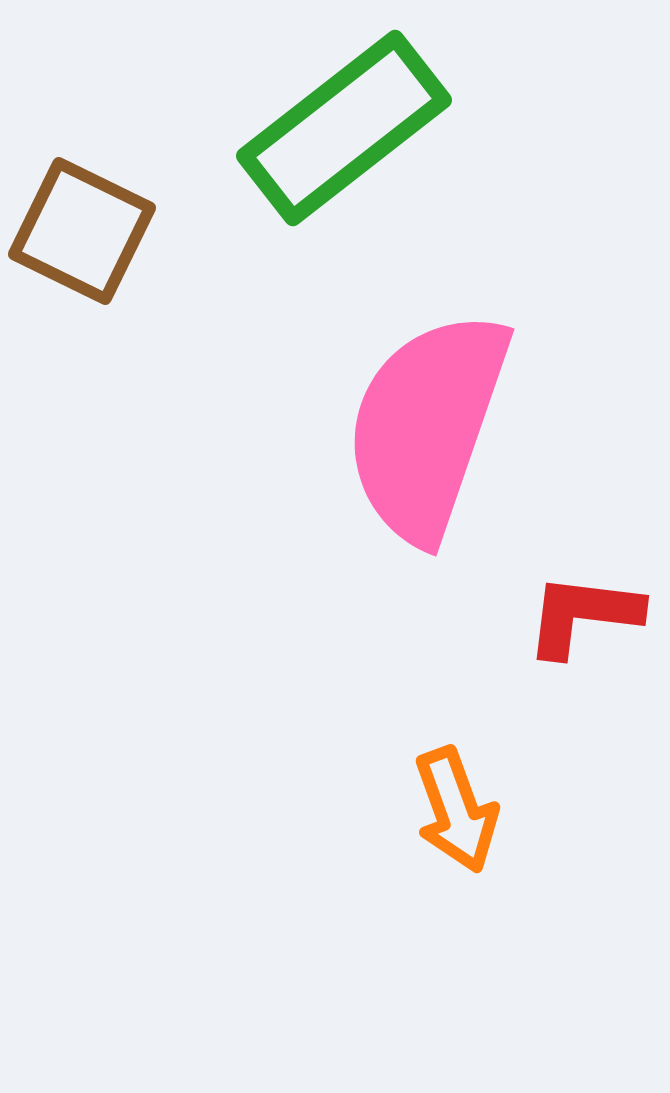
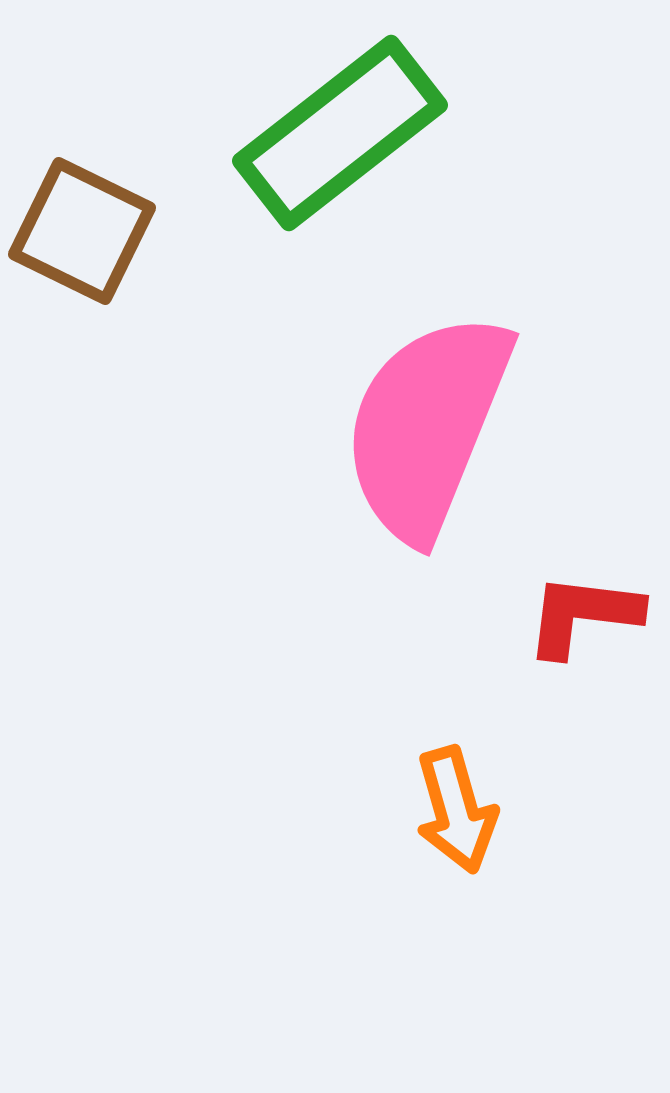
green rectangle: moved 4 px left, 5 px down
pink semicircle: rotated 3 degrees clockwise
orange arrow: rotated 4 degrees clockwise
